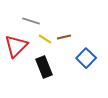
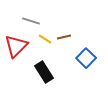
black rectangle: moved 5 px down; rotated 10 degrees counterclockwise
